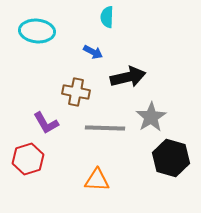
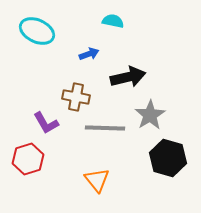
cyan semicircle: moved 6 px right, 4 px down; rotated 100 degrees clockwise
cyan ellipse: rotated 20 degrees clockwise
blue arrow: moved 4 px left, 2 px down; rotated 48 degrees counterclockwise
brown cross: moved 5 px down
gray star: moved 1 px left, 2 px up
black hexagon: moved 3 px left
orange triangle: rotated 48 degrees clockwise
